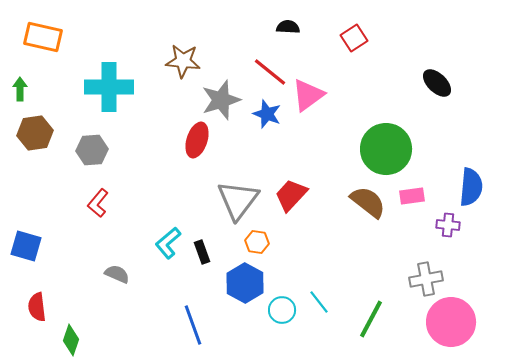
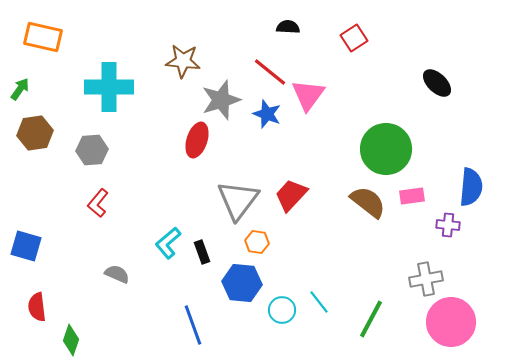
green arrow: rotated 35 degrees clockwise
pink triangle: rotated 18 degrees counterclockwise
blue hexagon: moved 3 px left; rotated 24 degrees counterclockwise
